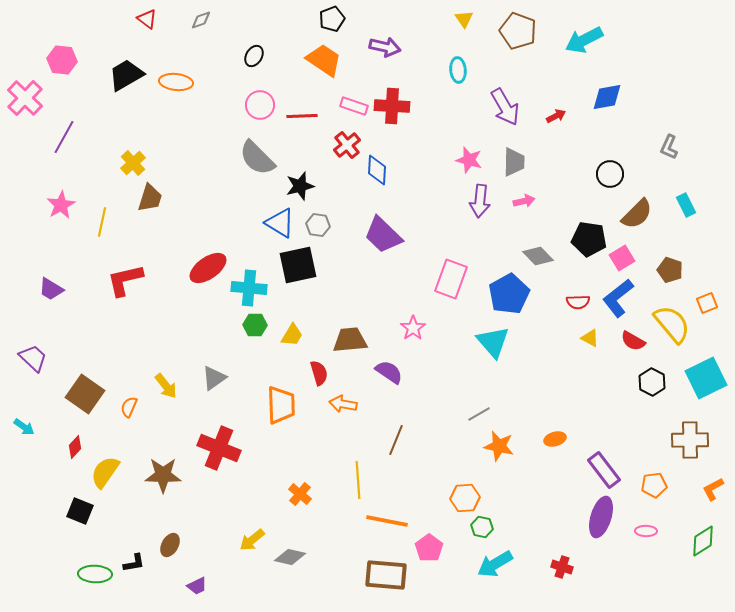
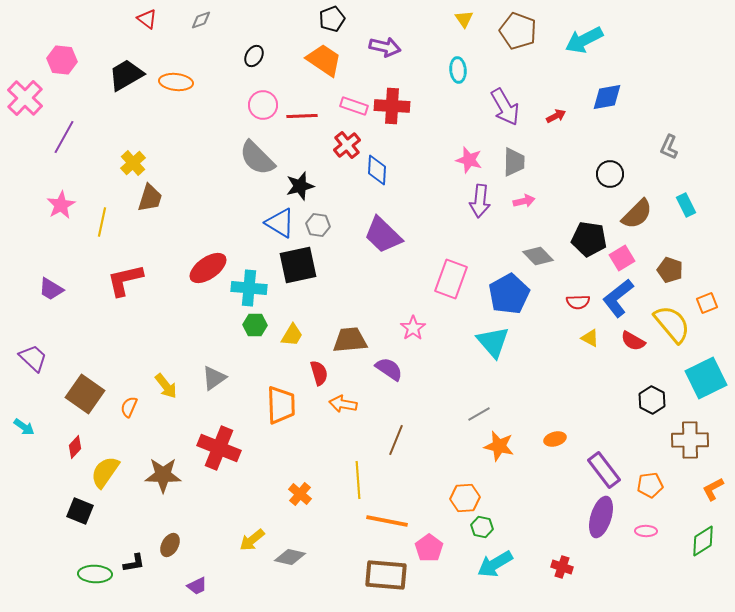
pink circle at (260, 105): moved 3 px right
purple semicircle at (389, 372): moved 3 px up
black hexagon at (652, 382): moved 18 px down
orange pentagon at (654, 485): moved 4 px left
